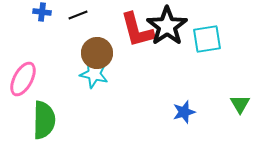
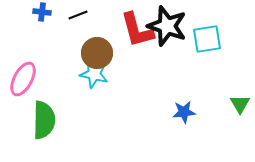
black star: rotated 18 degrees counterclockwise
blue star: rotated 10 degrees clockwise
